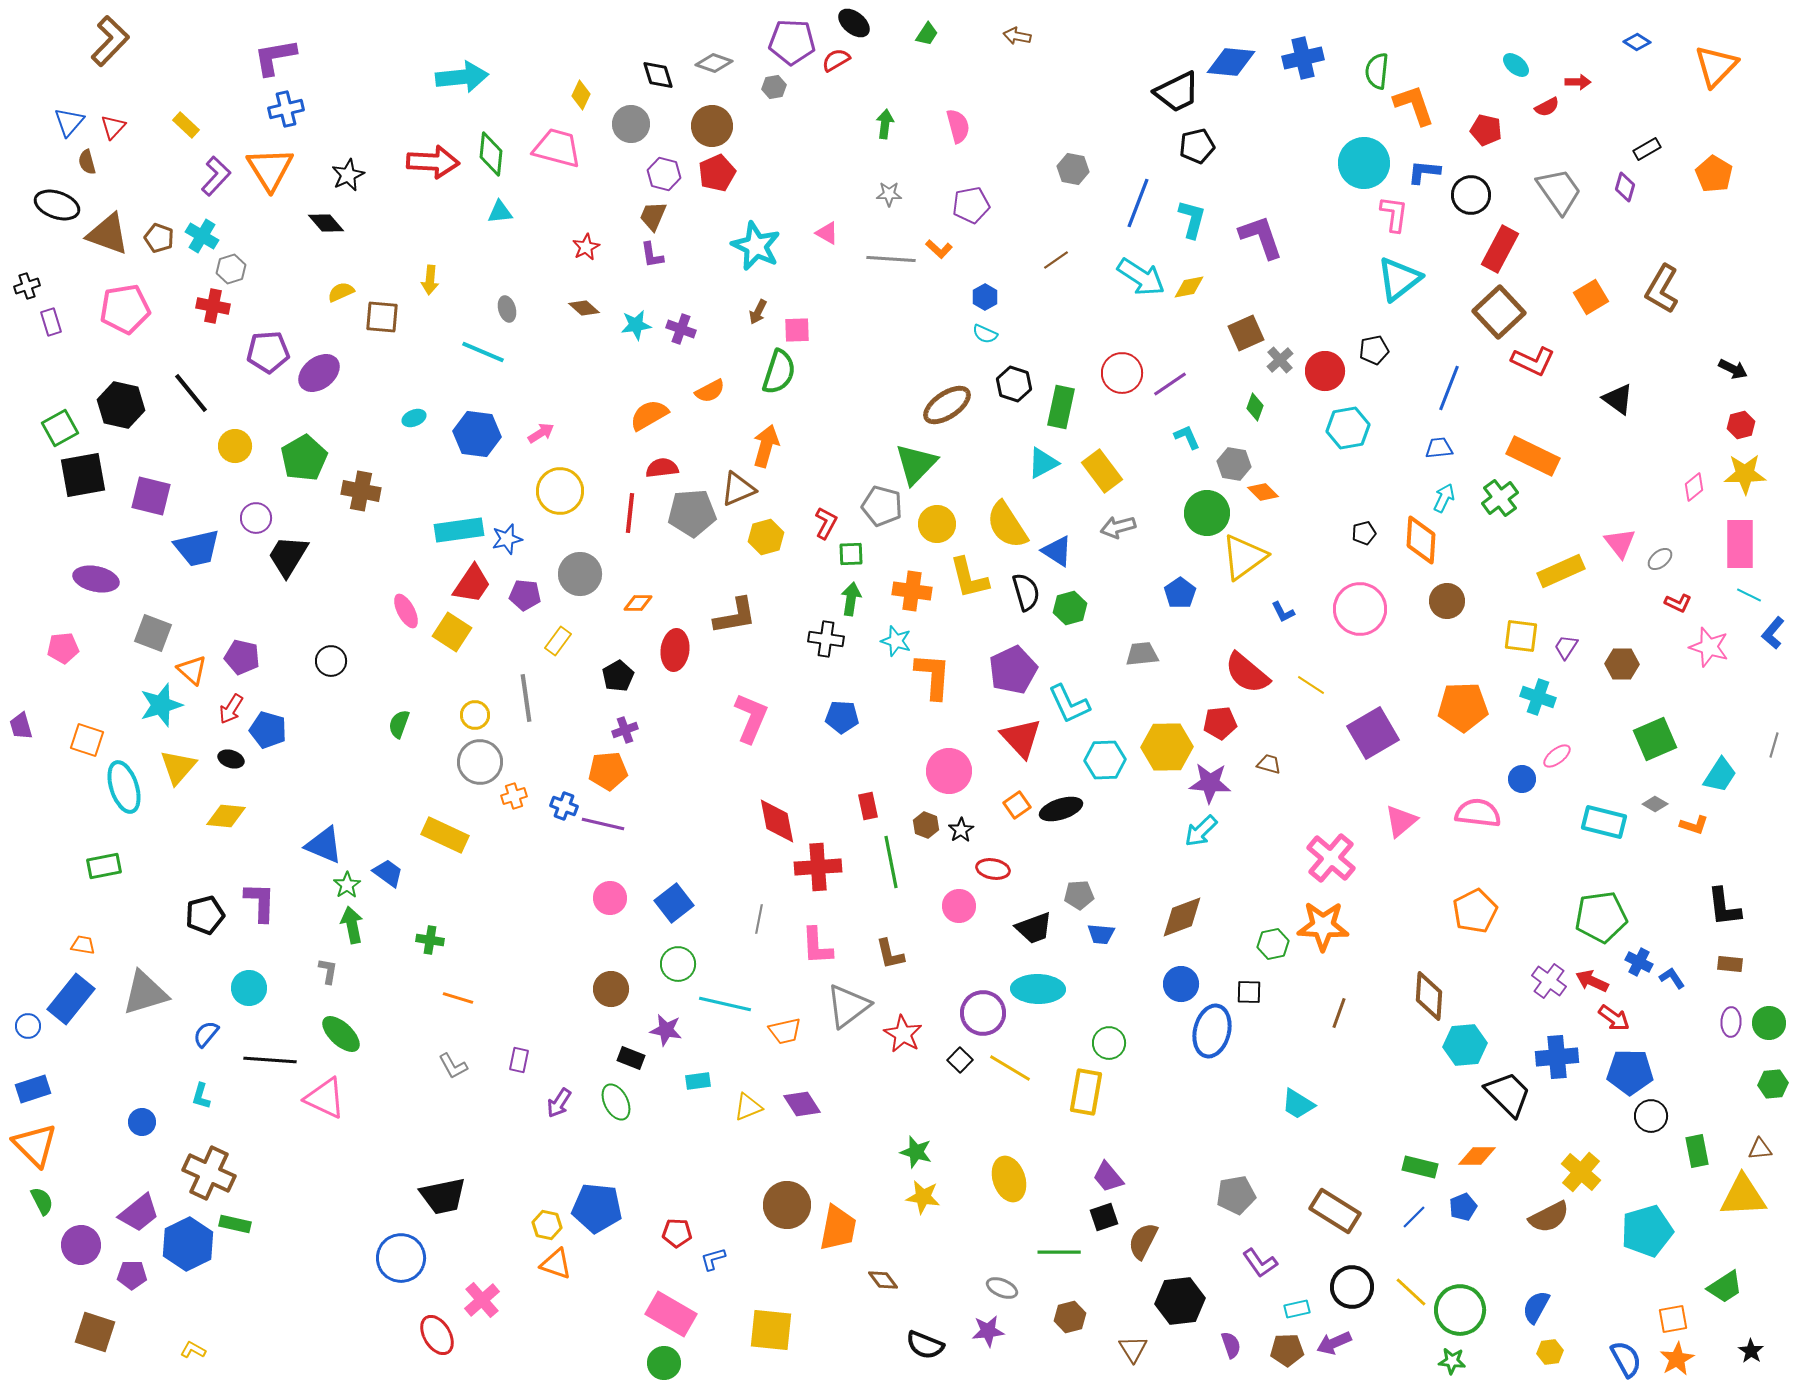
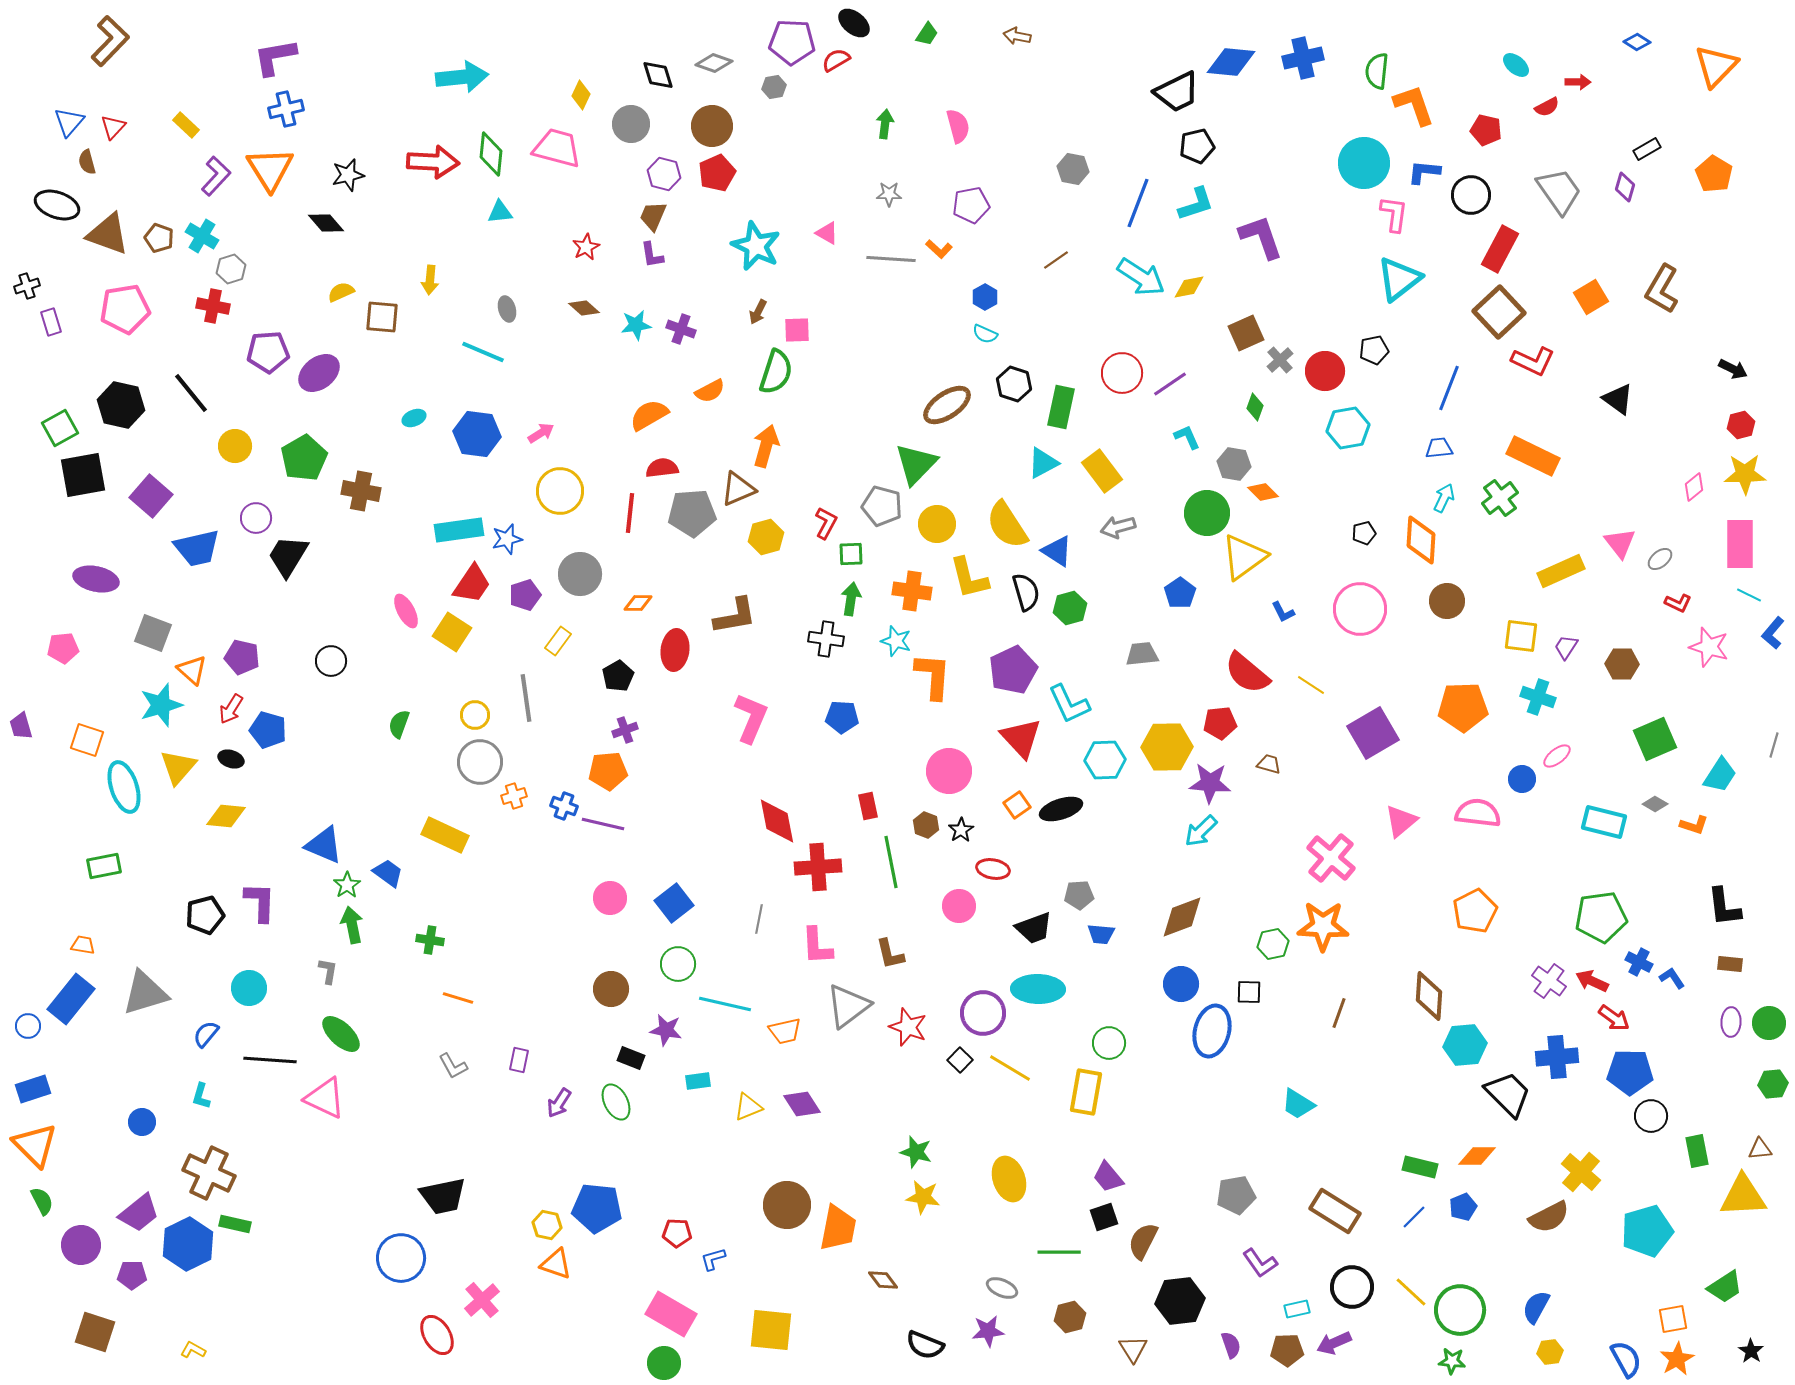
black star at (348, 175): rotated 12 degrees clockwise
cyan L-shape at (1192, 219): moved 4 px right, 15 px up; rotated 57 degrees clockwise
green semicircle at (779, 372): moved 3 px left
purple square at (151, 496): rotated 27 degrees clockwise
purple pentagon at (525, 595): rotated 24 degrees counterclockwise
red star at (903, 1034): moved 5 px right, 7 px up; rotated 9 degrees counterclockwise
